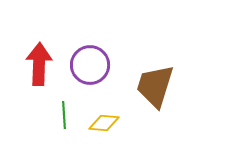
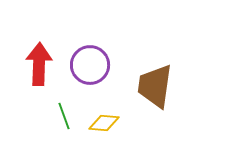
brown trapezoid: rotated 9 degrees counterclockwise
green line: moved 1 px down; rotated 16 degrees counterclockwise
